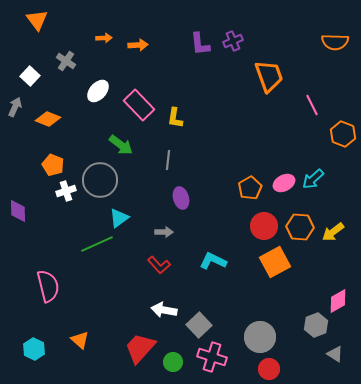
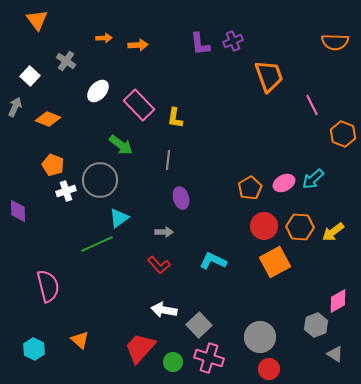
pink cross at (212, 357): moved 3 px left, 1 px down
